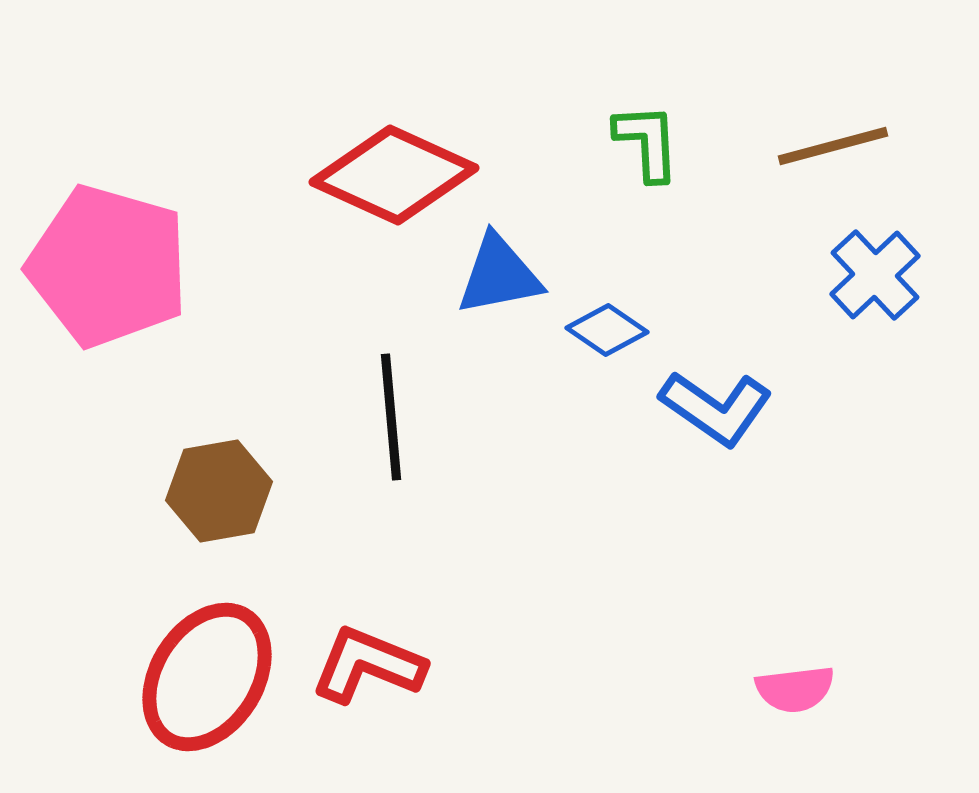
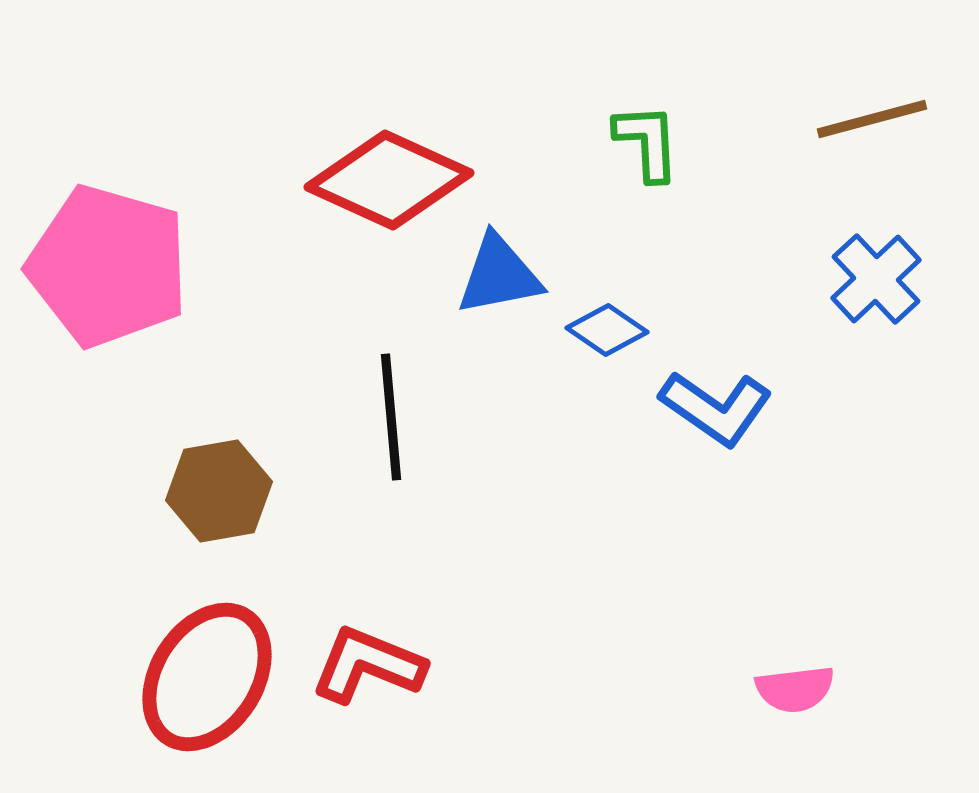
brown line: moved 39 px right, 27 px up
red diamond: moved 5 px left, 5 px down
blue cross: moved 1 px right, 4 px down
